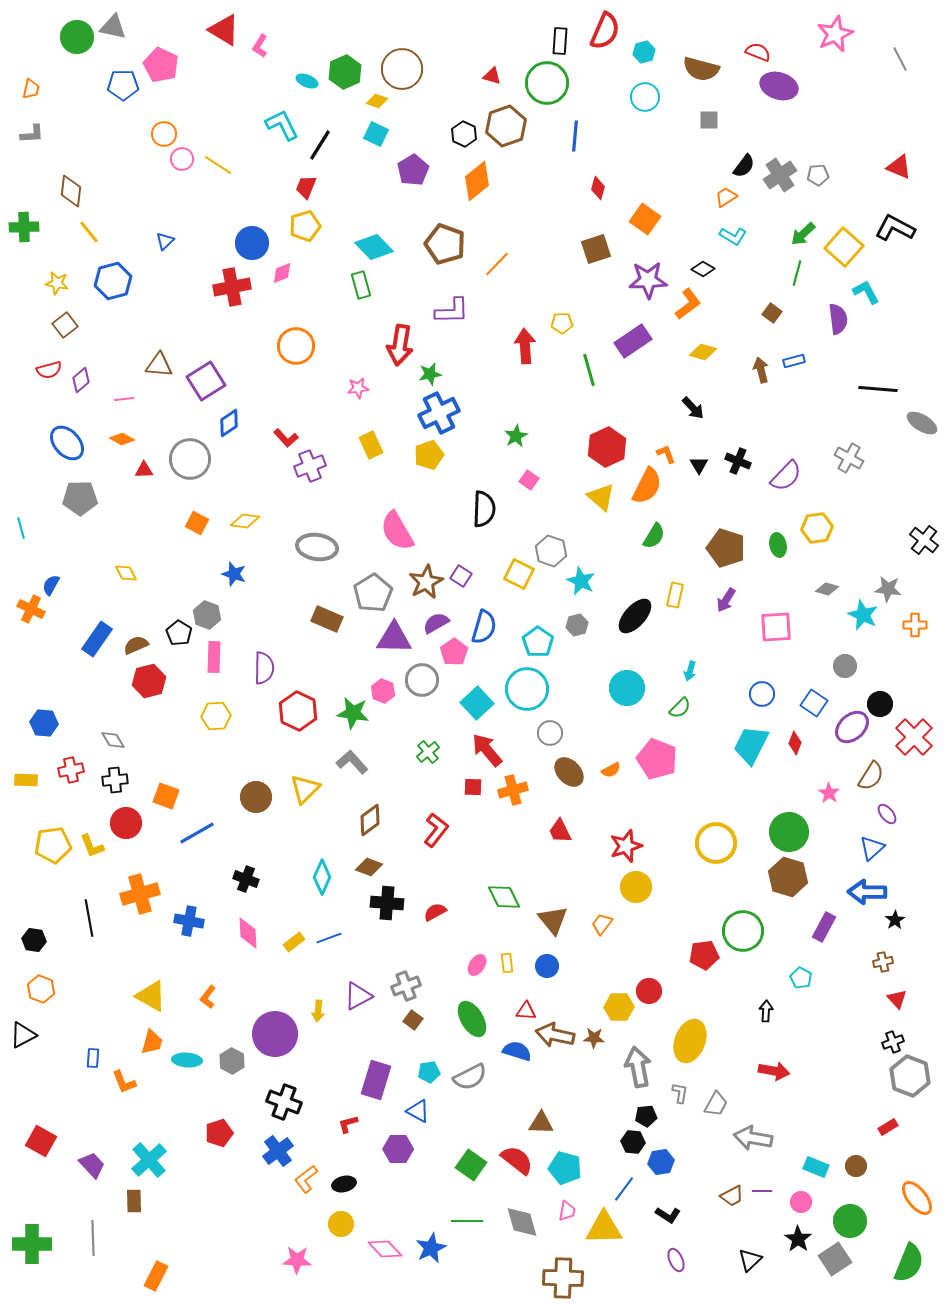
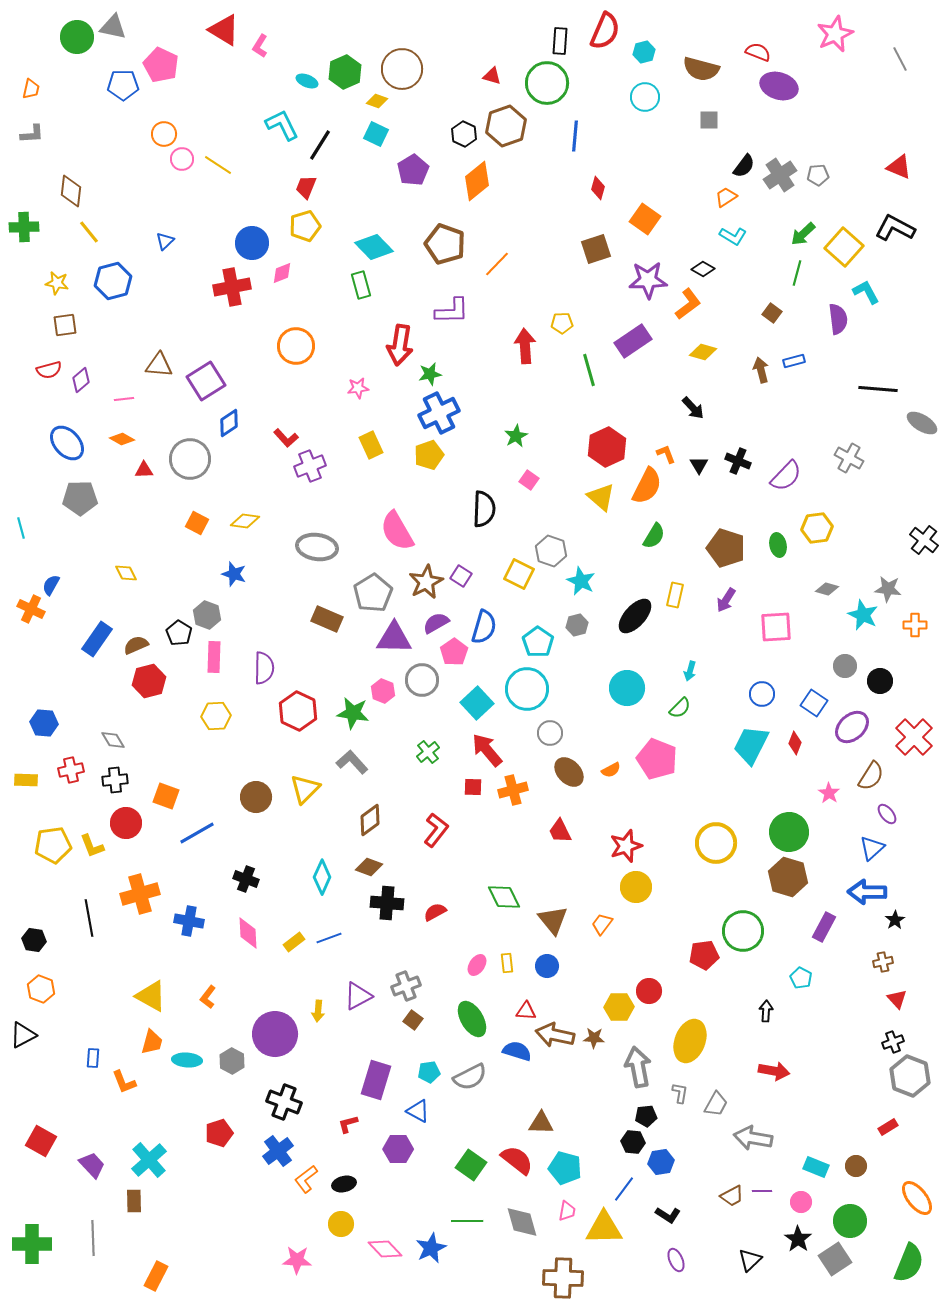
brown square at (65, 325): rotated 30 degrees clockwise
black circle at (880, 704): moved 23 px up
